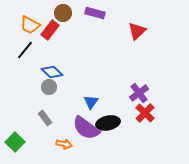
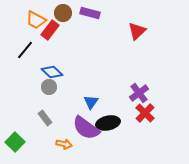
purple rectangle: moved 5 px left
orange trapezoid: moved 6 px right, 5 px up
